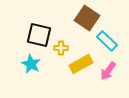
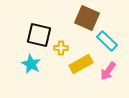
brown square: rotated 10 degrees counterclockwise
